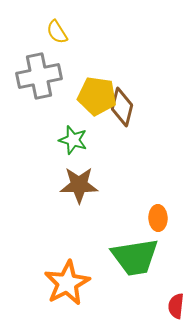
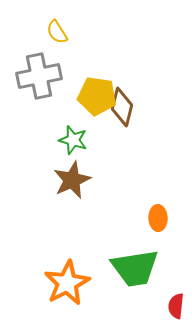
brown star: moved 7 px left, 5 px up; rotated 24 degrees counterclockwise
green trapezoid: moved 11 px down
